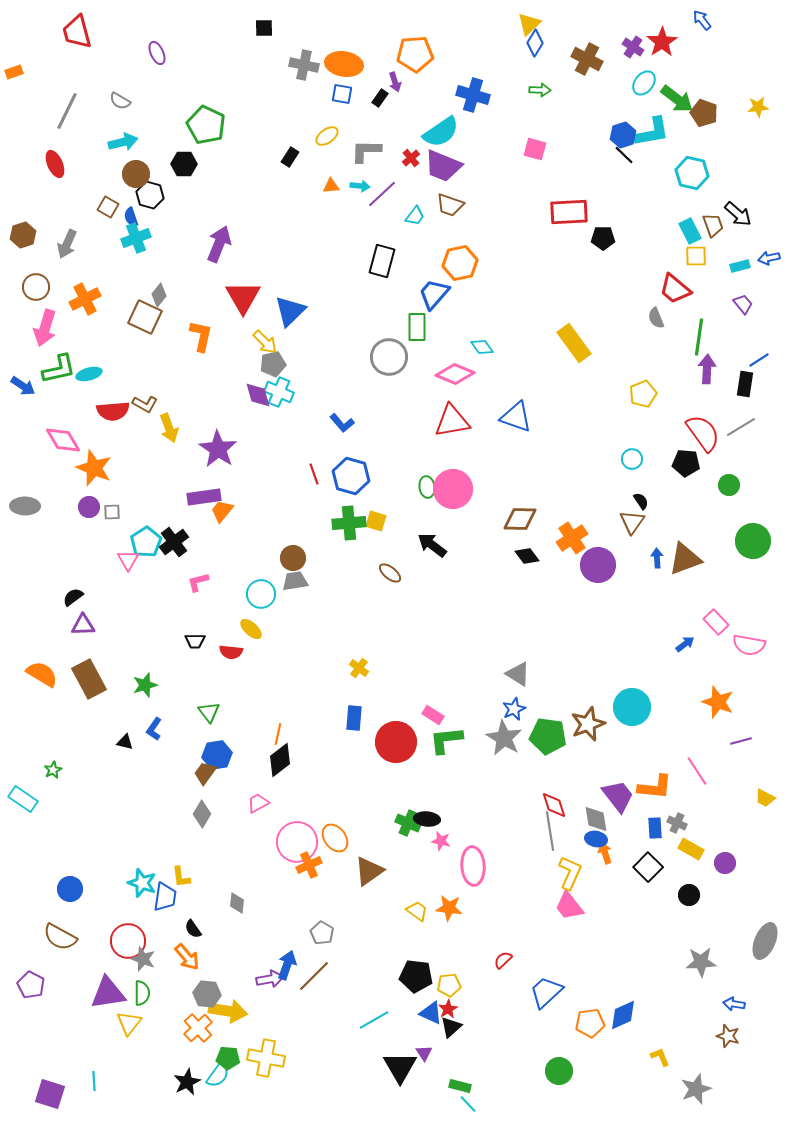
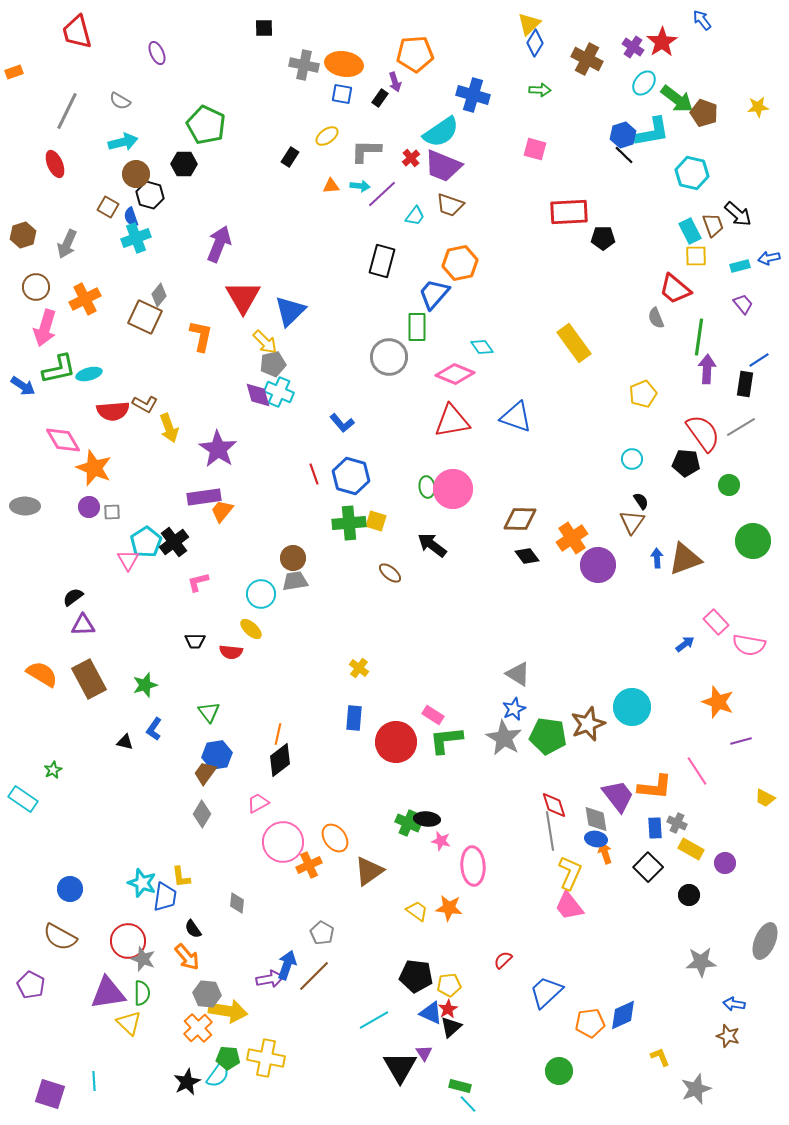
pink circle at (297, 842): moved 14 px left
yellow triangle at (129, 1023): rotated 24 degrees counterclockwise
